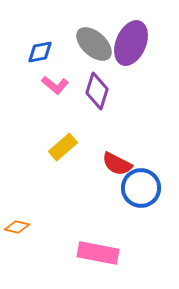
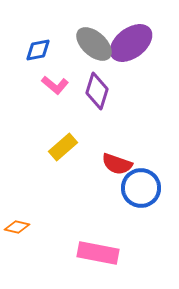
purple ellipse: rotated 30 degrees clockwise
blue diamond: moved 2 px left, 2 px up
red semicircle: rotated 8 degrees counterclockwise
